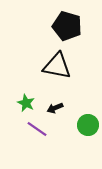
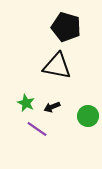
black pentagon: moved 1 px left, 1 px down
black arrow: moved 3 px left, 1 px up
green circle: moved 9 px up
